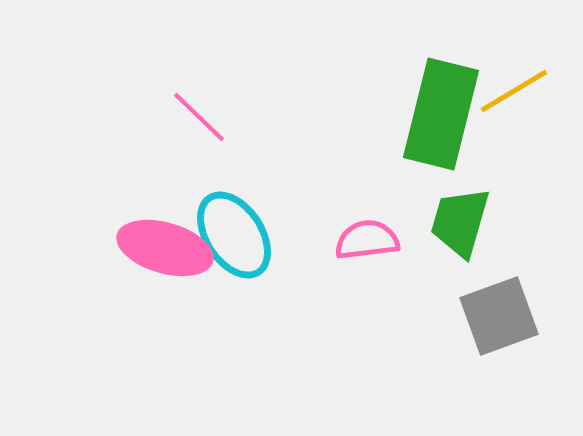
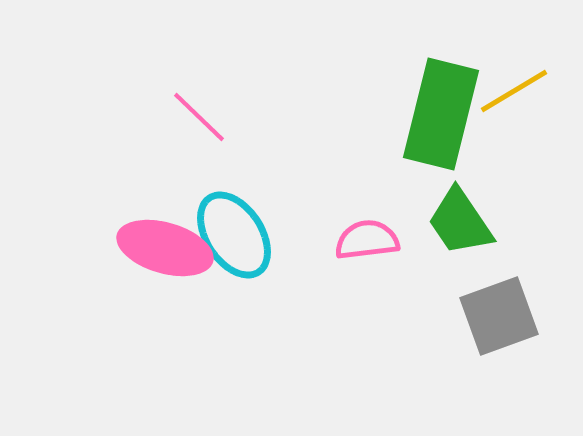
green trapezoid: rotated 50 degrees counterclockwise
